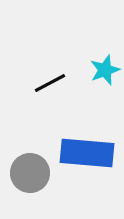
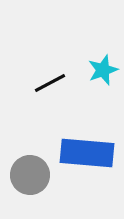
cyan star: moved 2 px left
gray circle: moved 2 px down
